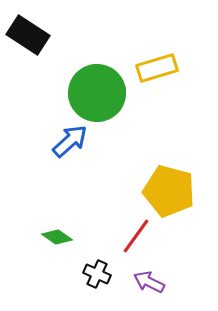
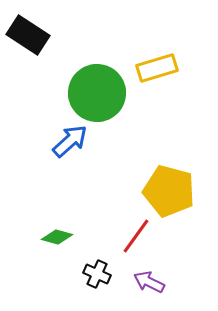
green diamond: rotated 20 degrees counterclockwise
